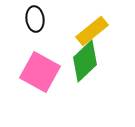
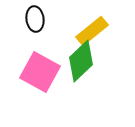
green diamond: moved 4 px left
